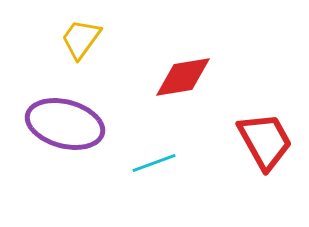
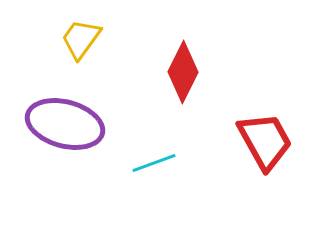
red diamond: moved 5 px up; rotated 54 degrees counterclockwise
